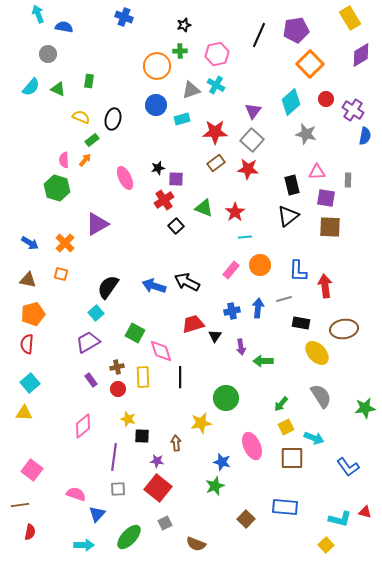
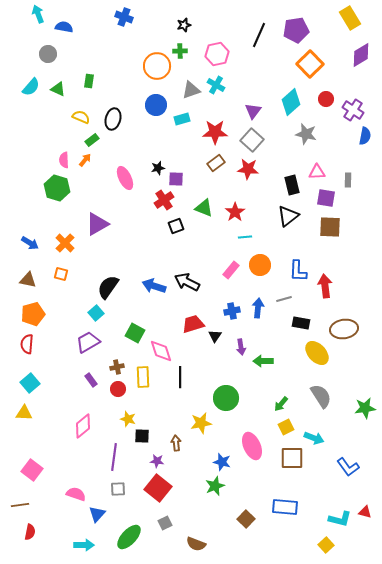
black square at (176, 226): rotated 21 degrees clockwise
